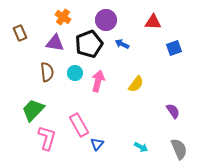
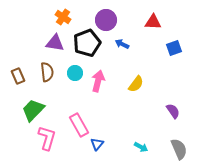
brown rectangle: moved 2 px left, 43 px down
black pentagon: moved 2 px left, 1 px up
